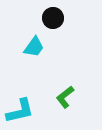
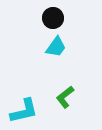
cyan trapezoid: moved 22 px right
cyan L-shape: moved 4 px right
